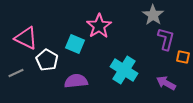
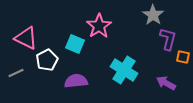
purple L-shape: moved 2 px right
white pentagon: rotated 15 degrees clockwise
